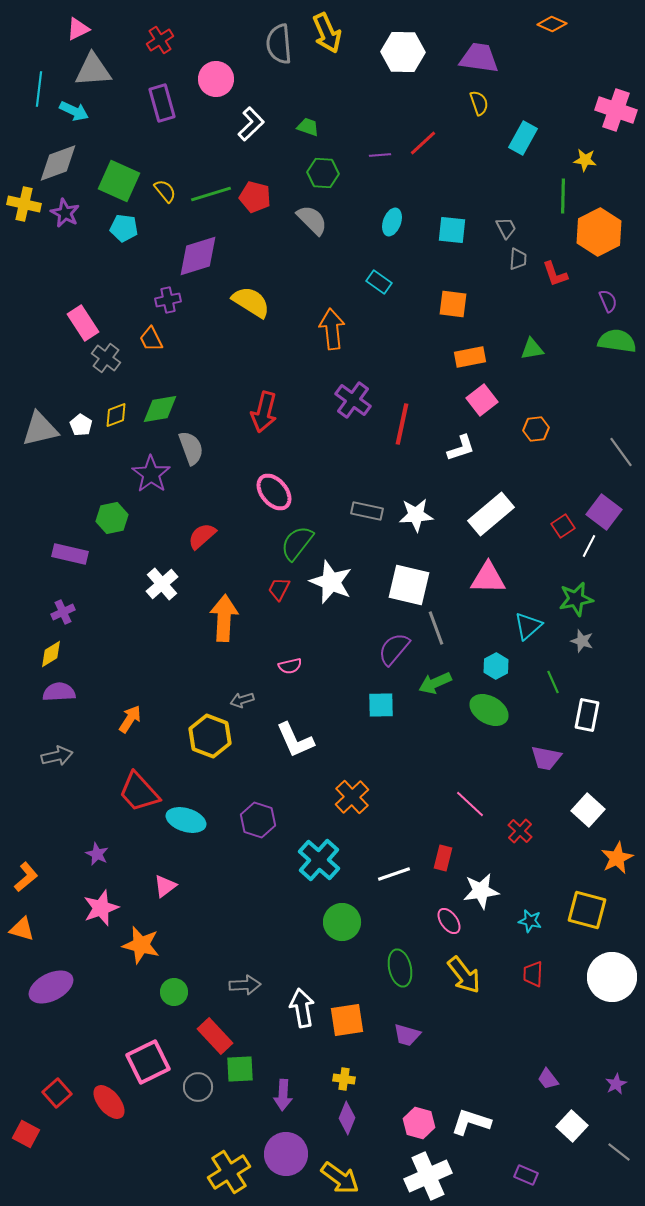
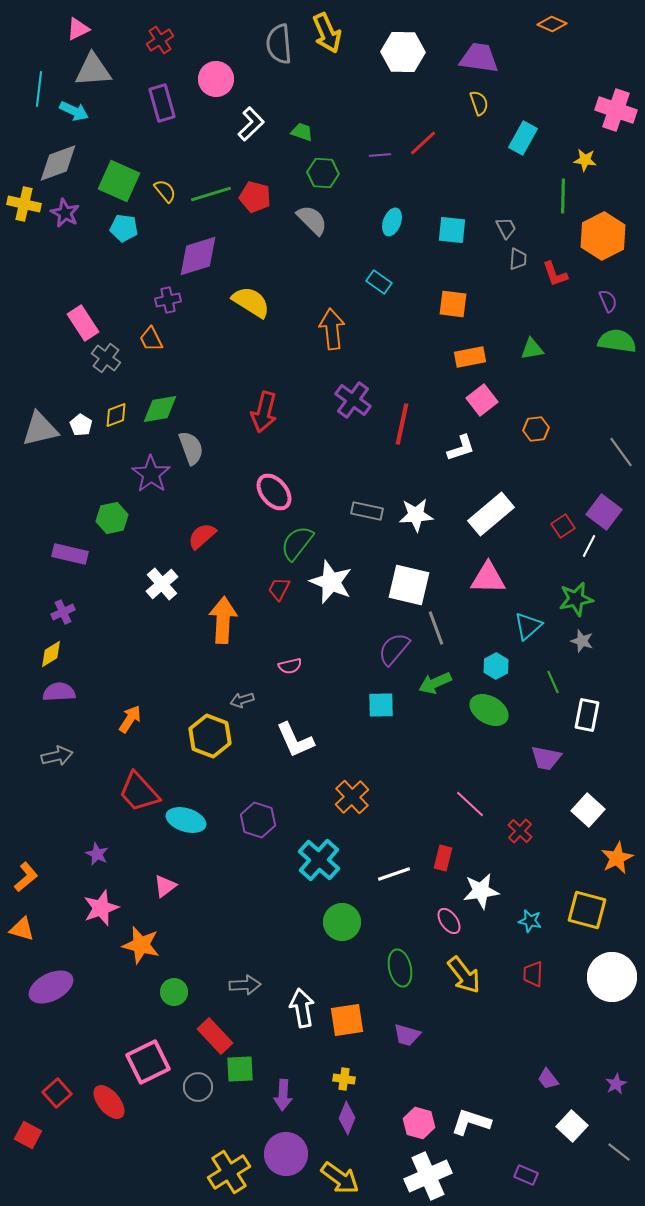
green trapezoid at (308, 127): moved 6 px left, 5 px down
orange hexagon at (599, 232): moved 4 px right, 4 px down
orange arrow at (224, 618): moved 1 px left, 2 px down
red square at (26, 1134): moved 2 px right, 1 px down
